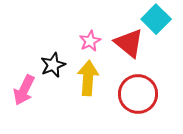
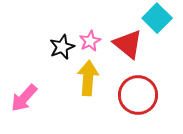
cyan square: moved 1 px right, 1 px up
red triangle: moved 1 px left, 1 px down
black star: moved 9 px right, 18 px up
pink arrow: moved 8 px down; rotated 16 degrees clockwise
red circle: moved 1 px down
